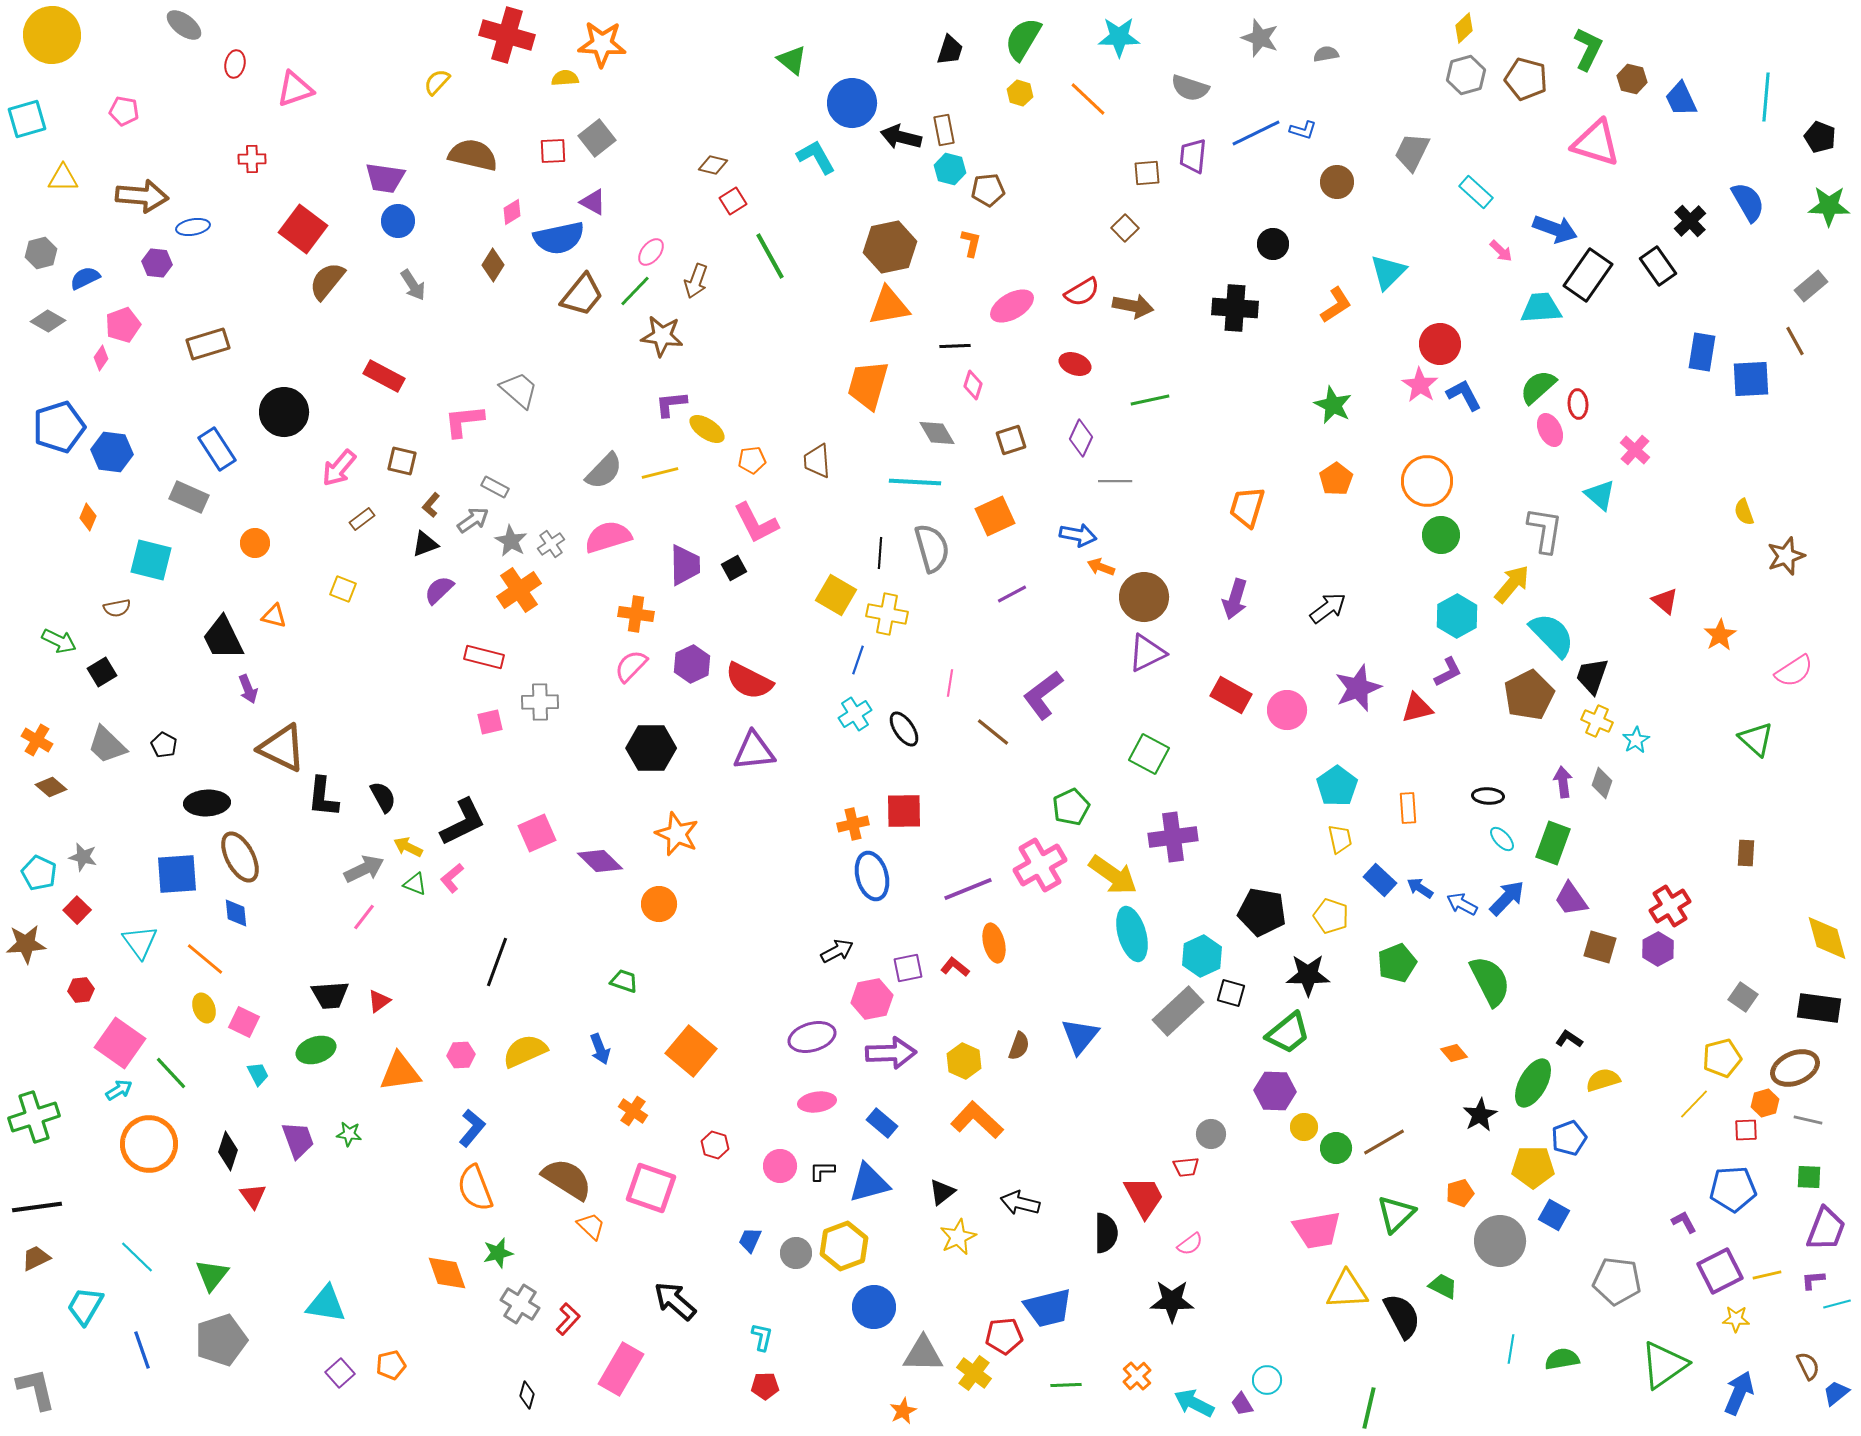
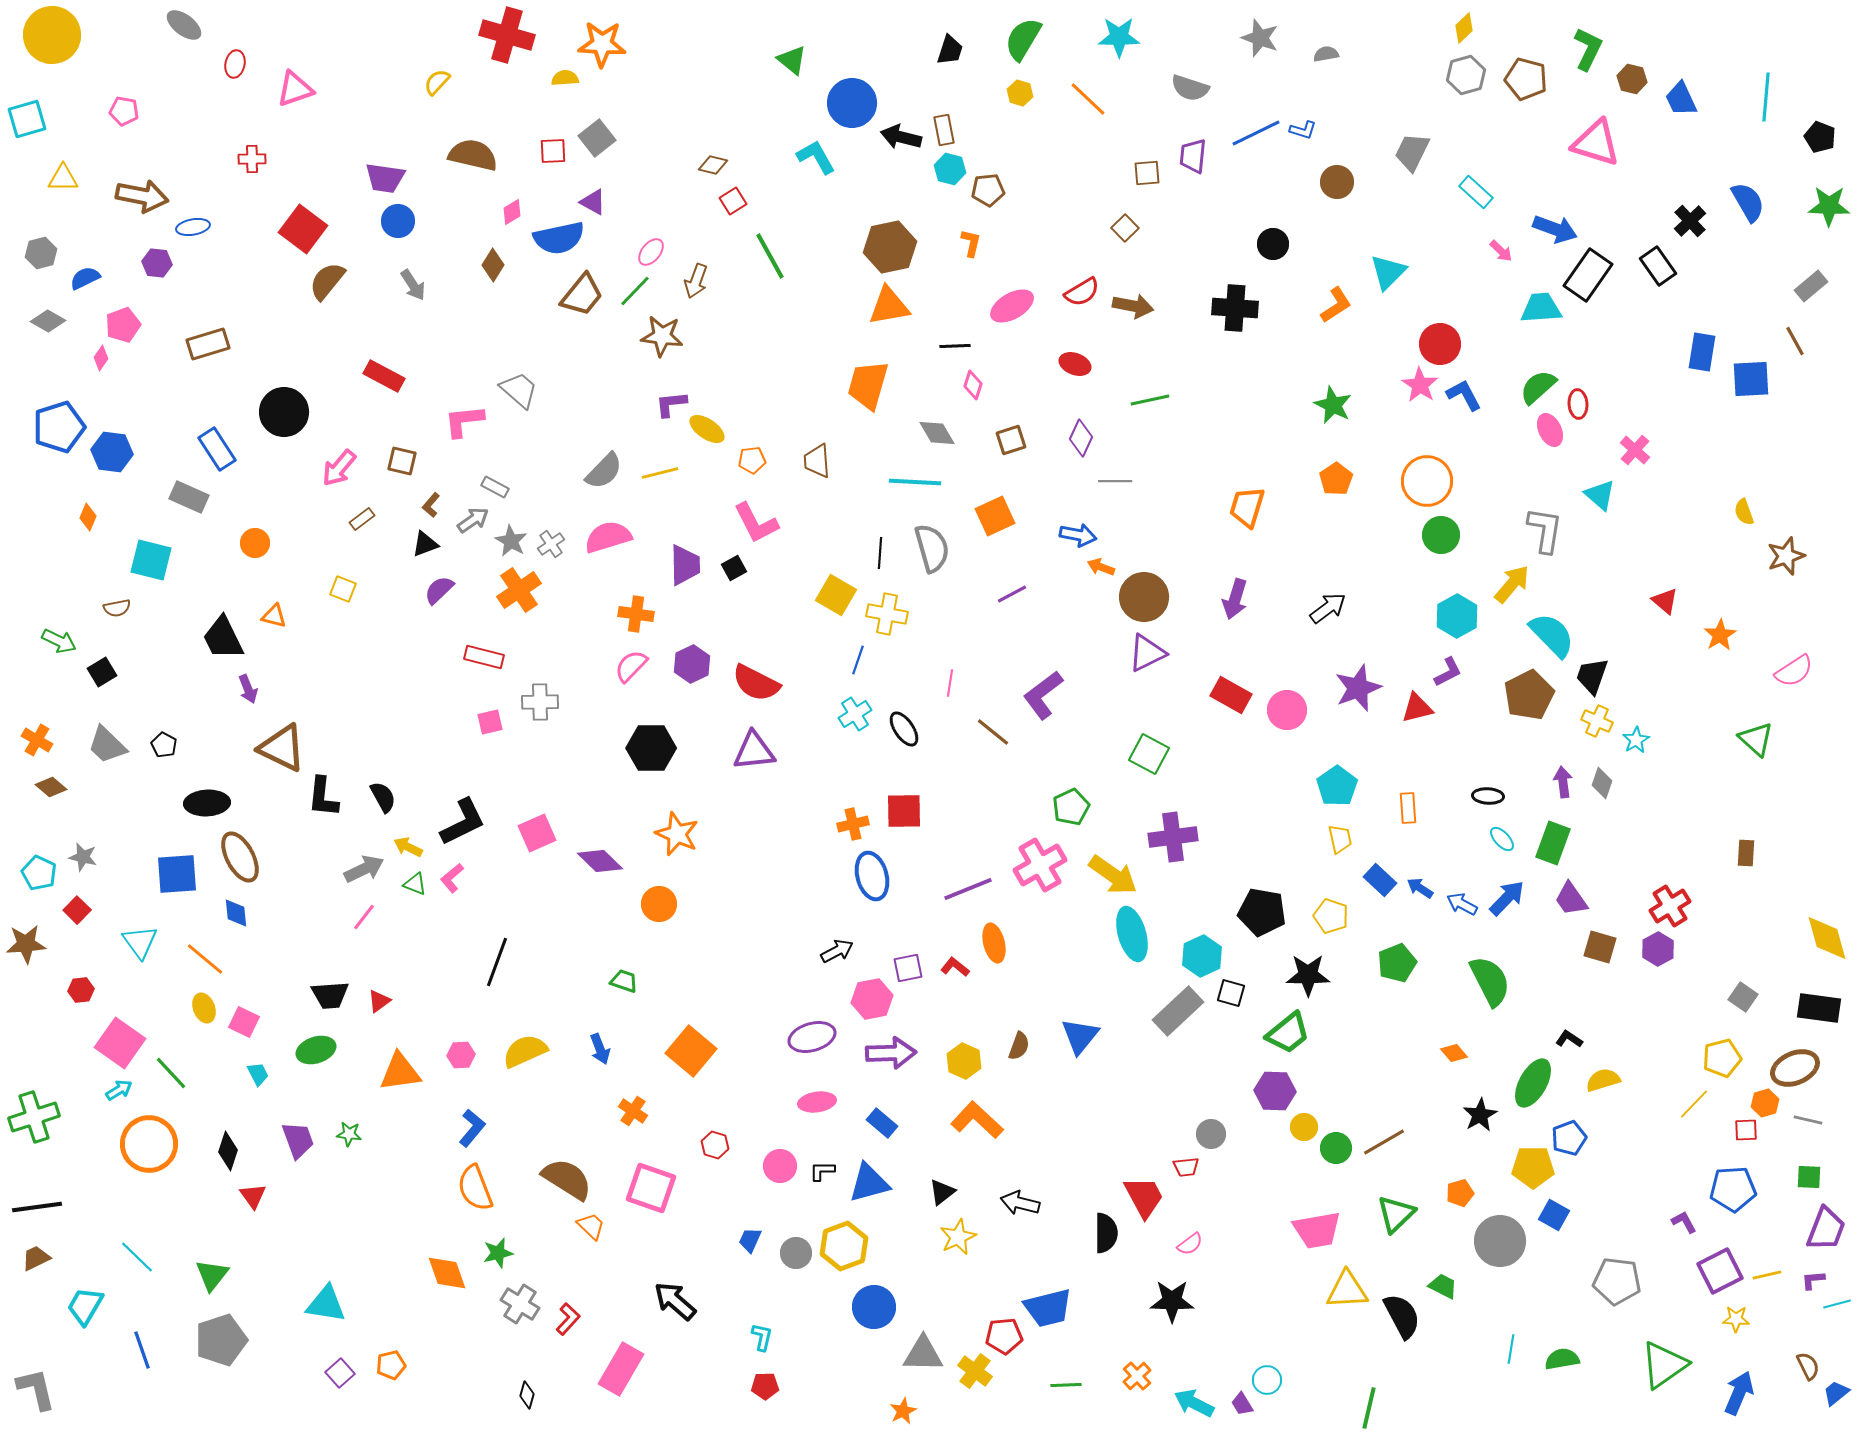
brown arrow at (142, 196): rotated 6 degrees clockwise
red semicircle at (749, 681): moved 7 px right, 2 px down
yellow cross at (974, 1373): moved 1 px right, 2 px up
